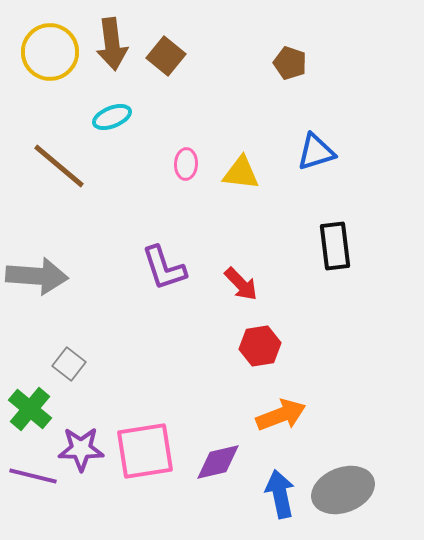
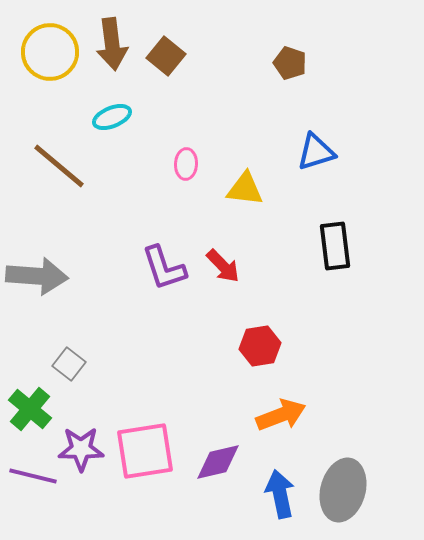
yellow triangle: moved 4 px right, 16 px down
red arrow: moved 18 px left, 18 px up
gray ellipse: rotated 54 degrees counterclockwise
